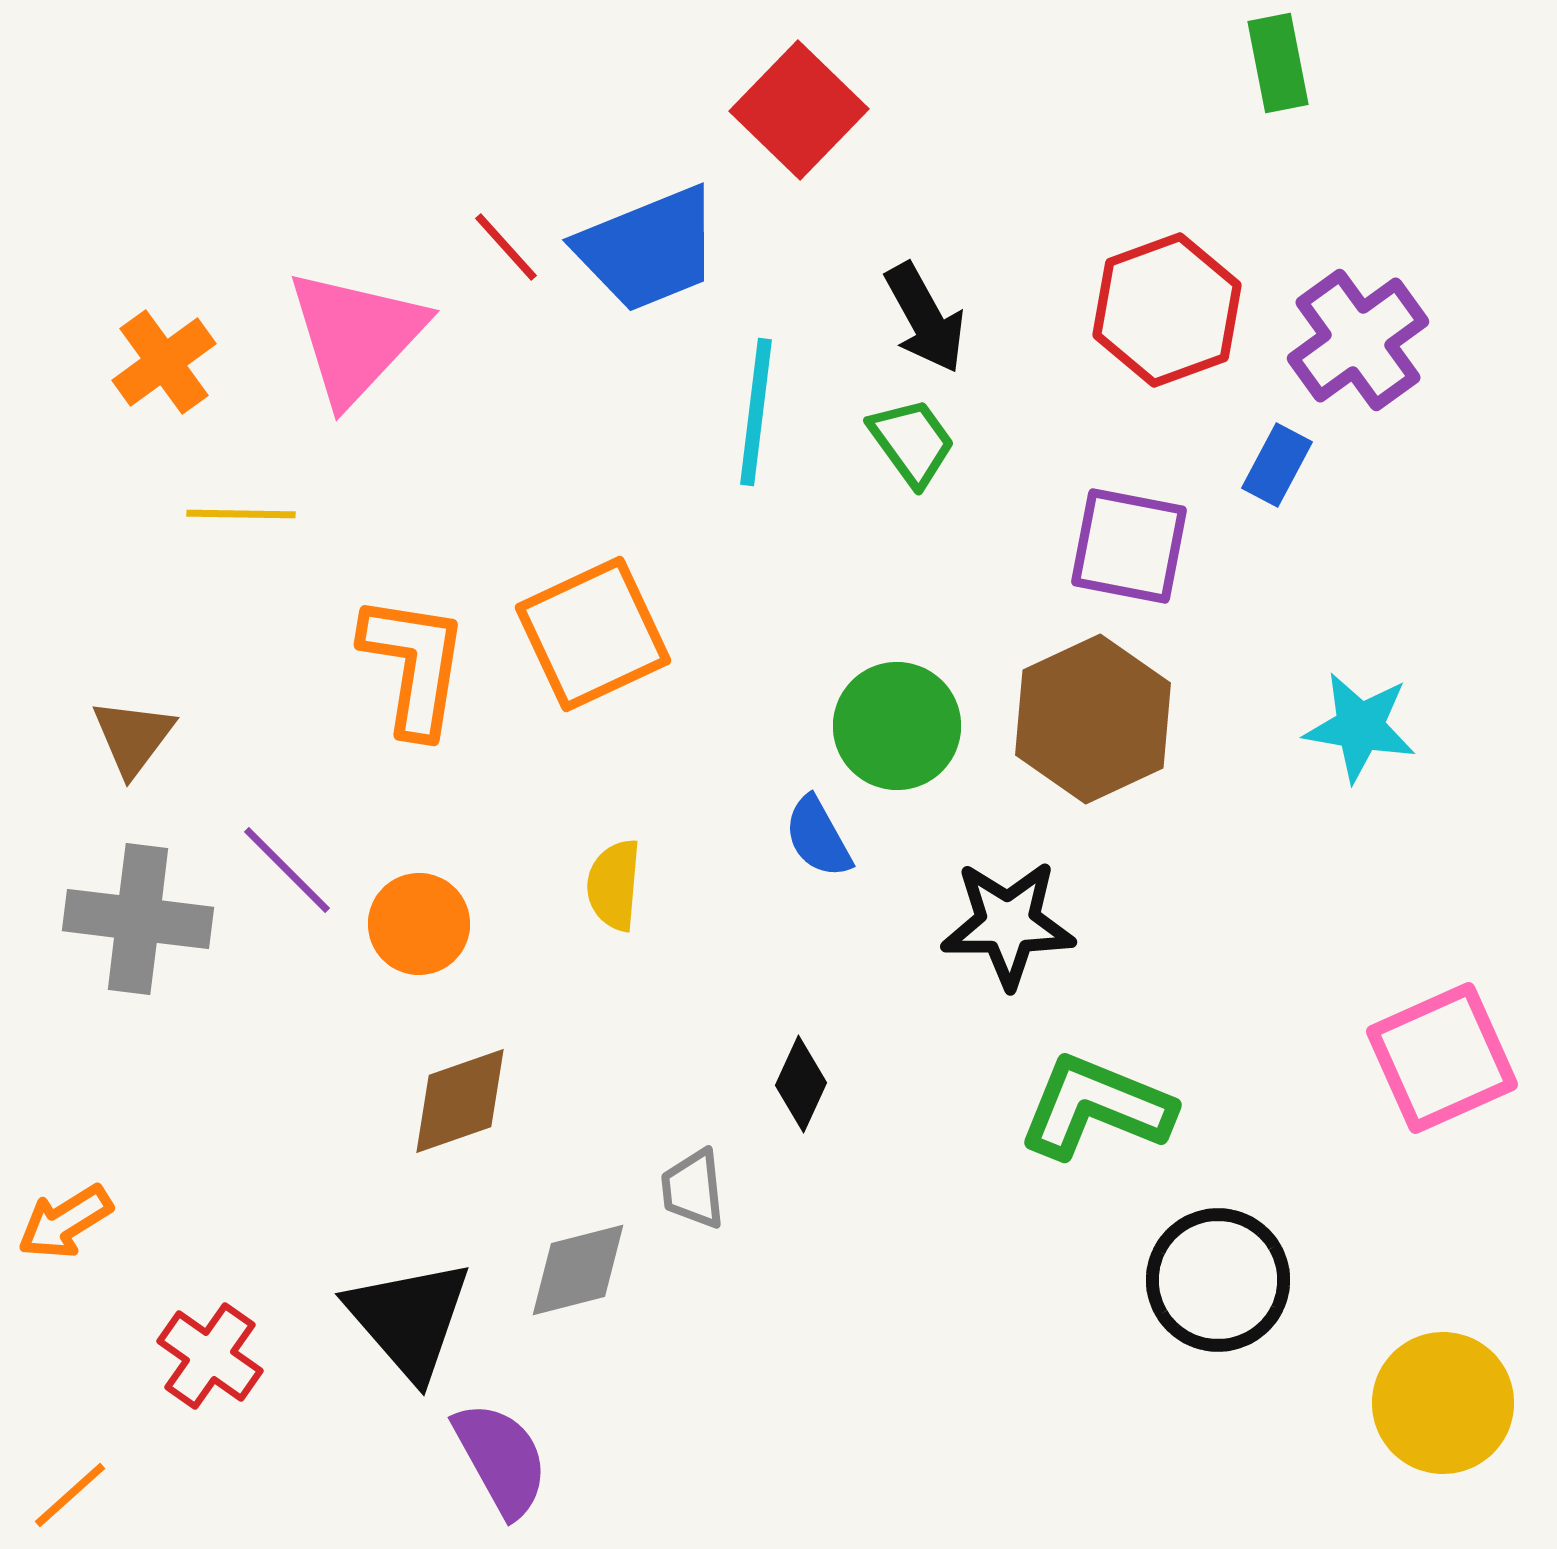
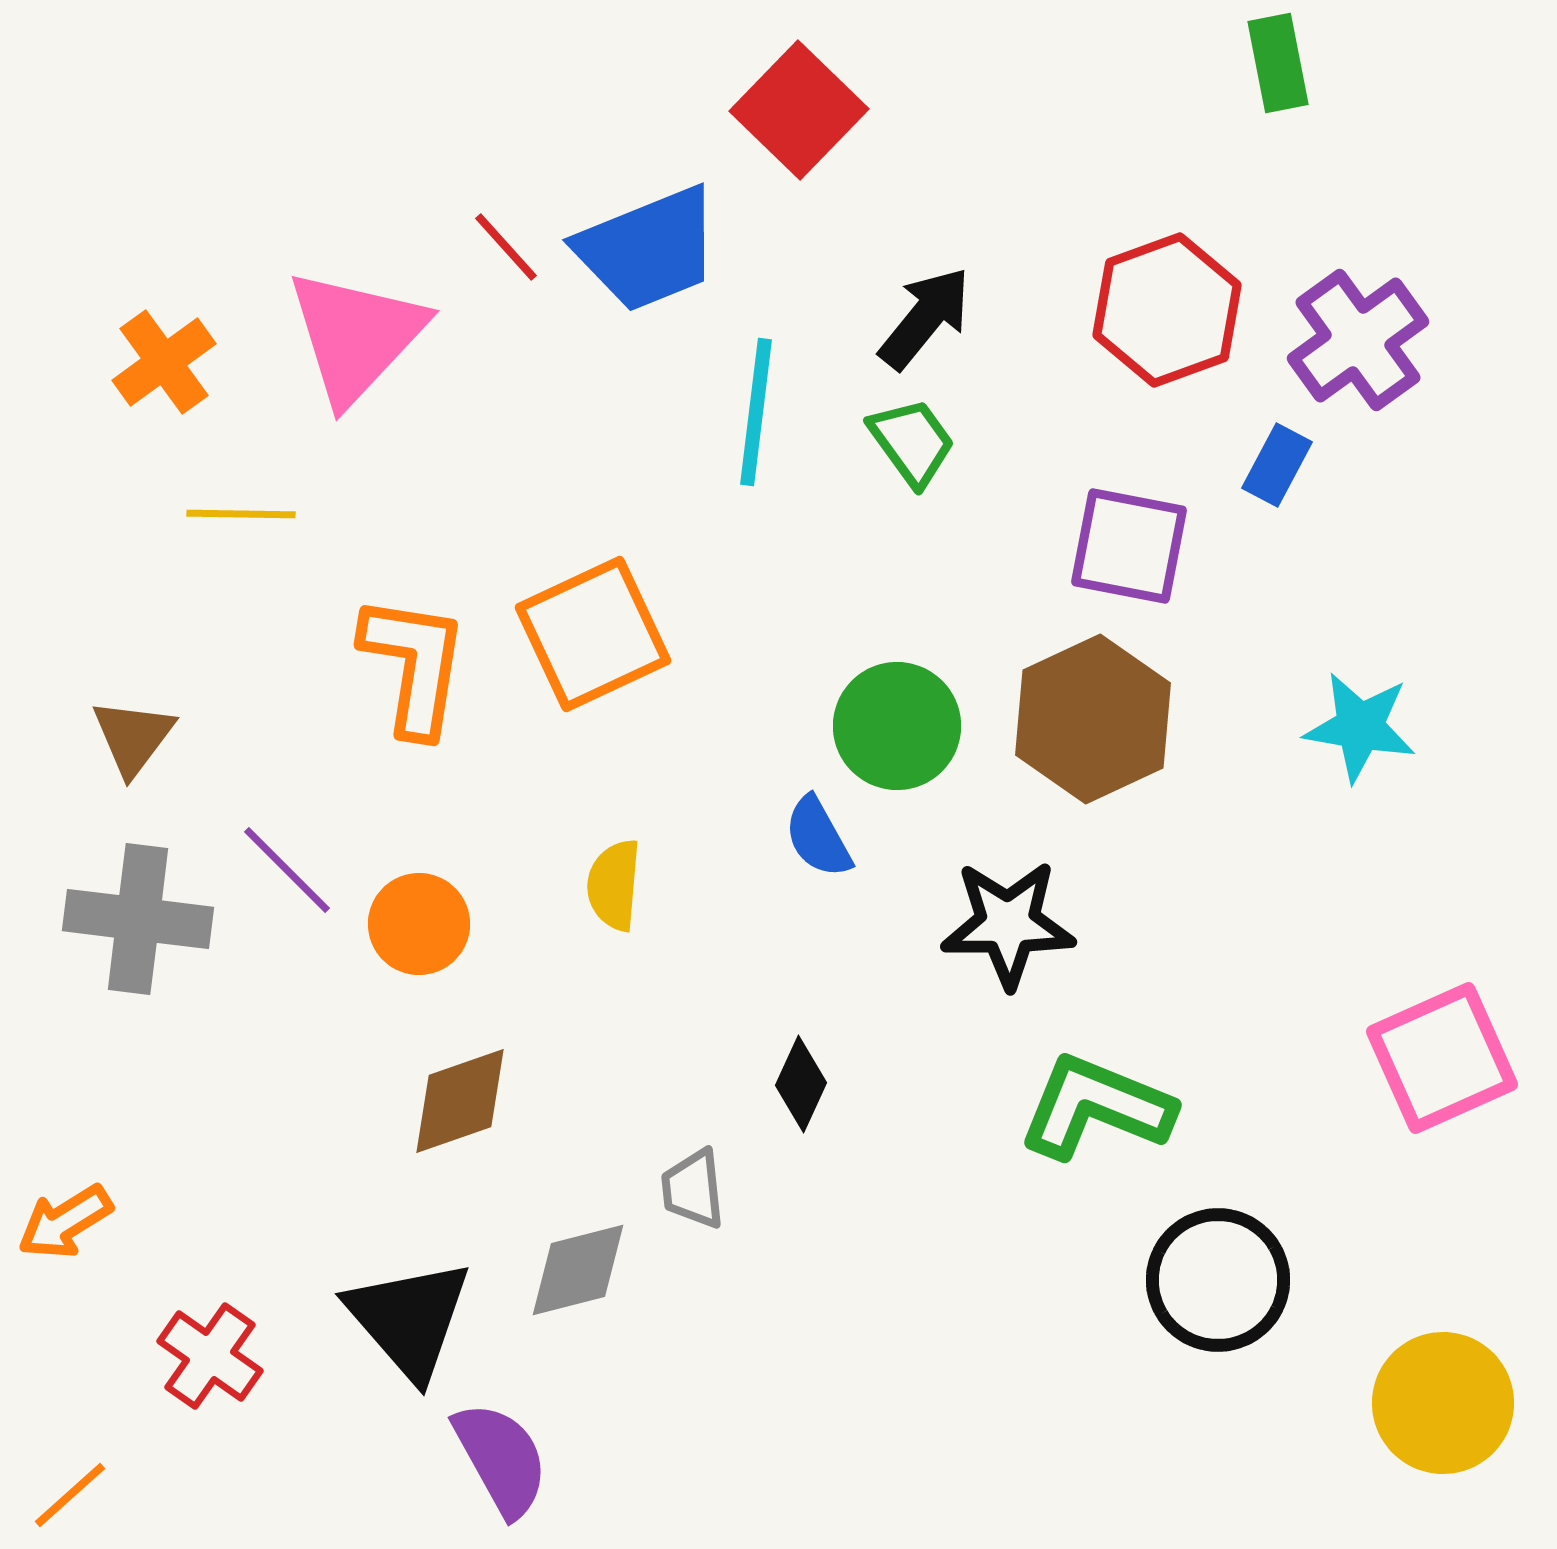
black arrow: rotated 112 degrees counterclockwise
